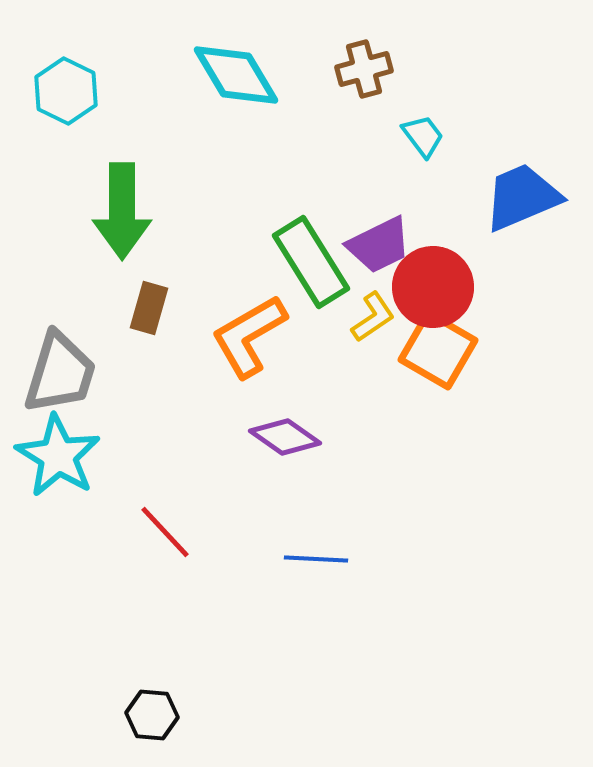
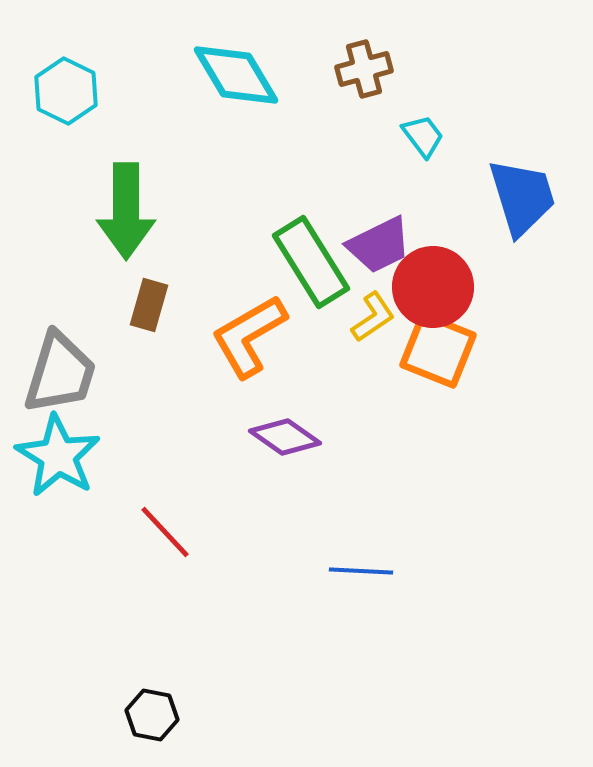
blue trapezoid: rotated 96 degrees clockwise
green arrow: moved 4 px right
brown rectangle: moved 3 px up
orange square: rotated 8 degrees counterclockwise
blue line: moved 45 px right, 12 px down
black hexagon: rotated 6 degrees clockwise
